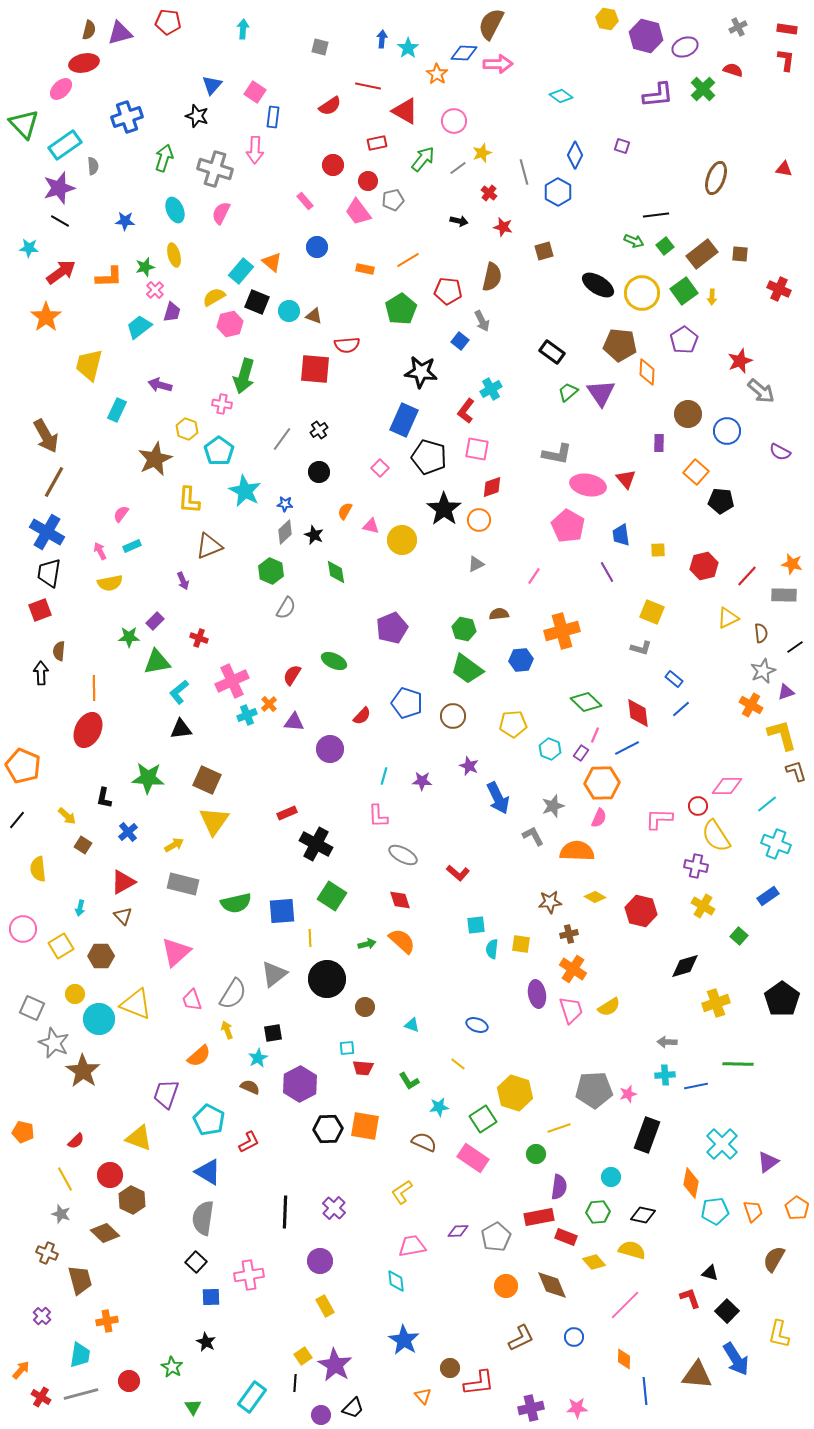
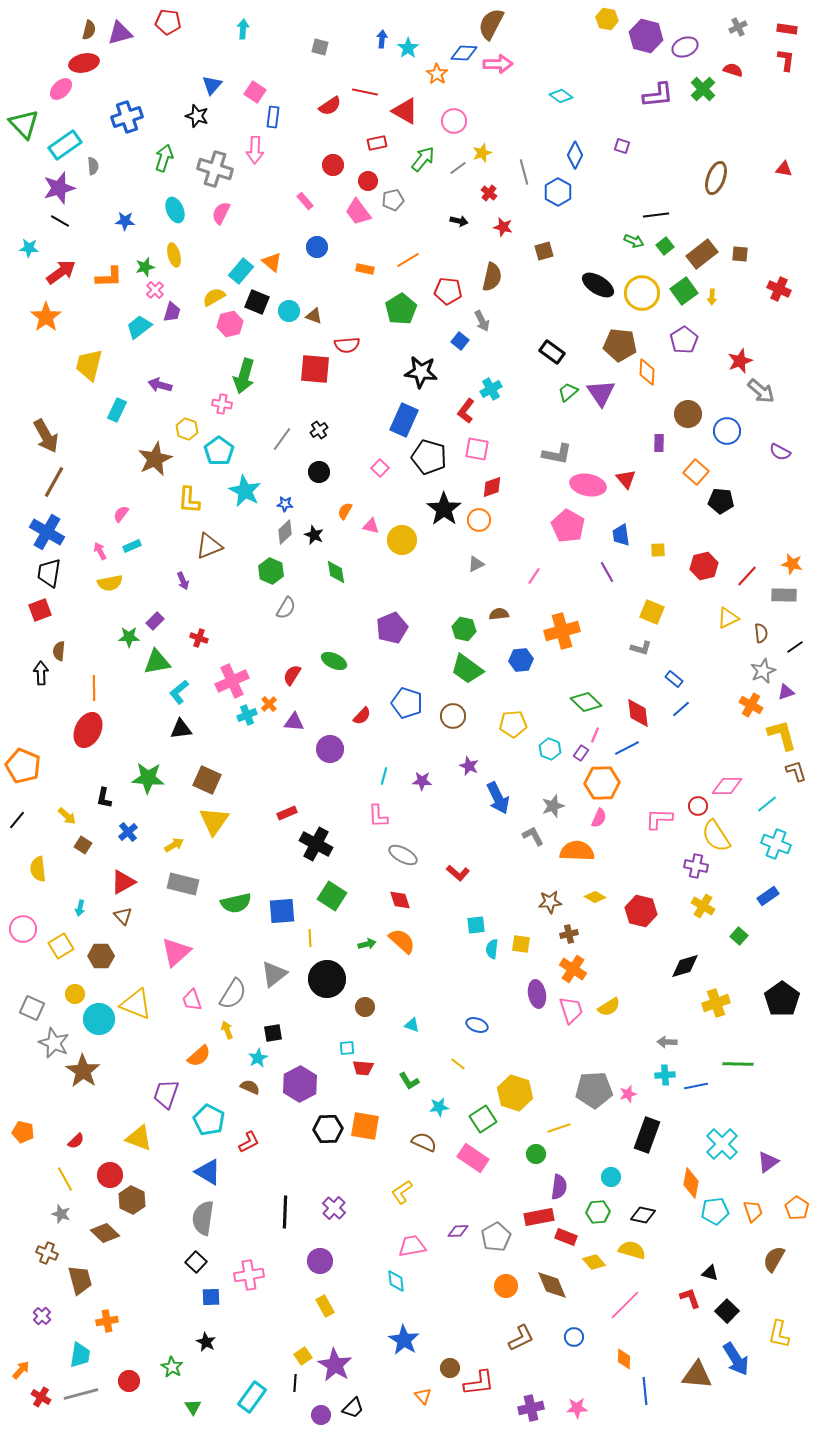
red line at (368, 86): moved 3 px left, 6 px down
